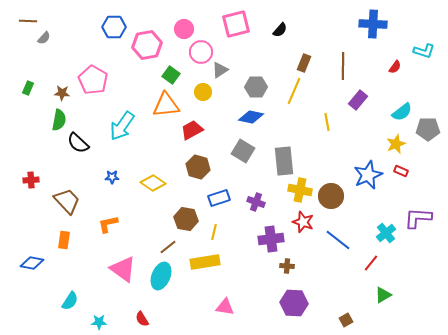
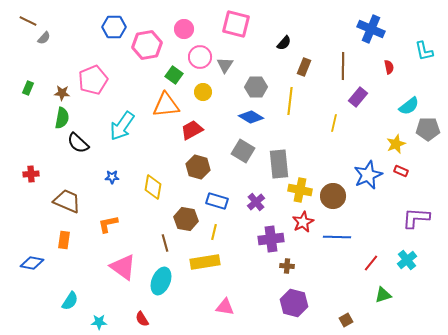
brown line at (28, 21): rotated 24 degrees clockwise
pink square at (236, 24): rotated 28 degrees clockwise
blue cross at (373, 24): moved 2 px left, 5 px down; rotated 20 degrees clockwise
black semicircle at (280, 30): moved 4 px right, 13 px down
cyan L-shape at (424, 51): rotated 60 degrees clockwise
pink circle at (201, 52): moved 1 px left, 5 px down
brown rectangle at (304, 63): moved 4 px down
red semicircle at (395, 67): moved 6 px left; rotated 48 degrees counterclockwise
gray triangle at (220, 70): moved 5 px right, 5 px up; rotated 24 degrees counterclockwise
green square at (171, 75): moved 3 px right
pink pentagon at (93, 80): rotated 20 degrees clockwise
yellow line at (294, 91): moved 4 px left, 10 px down; rotated 16 degrees counterclockwise
purple rectangle at (358, 100): moved 3 px up
cyan semicircle at (402, 112): moved 7 px right, 6 px up
blue diamond at (251, 117): rotated 20 degrees clockwise
green semicircle at (59, 120): moved 3 px right, 2 px up
yellow line at (327, 122): moved 7 px right, 1 px down; rotated 24 degrees clockwise
gray rectangle at (284, 161): moved 5 px left, 3 px down
red cross at (31, 180): moved 6 px up
yellow diamond at (153, 183): moved 4 px down; rotated 65 degrees clockwise
brown circle at (331, 196): moved 2 px right
blue rectangle at (219, 198): moved 2 px left, 3 px down; rotated 35 degrees clockwise
brown trapezoid at (67, 201): rotated 24 degrees counterclockwise
purple cross at (256, 202): rotated 30 degrees clockwise
purple L-shape at (418, 218): moved 2 px left
red star at (303, 222): rotated 25 degrees clockwise
cyan cross at (386, 233): moved 21 px right, 27 px down
blue line at (338, 240): moved 1 px left, 3 px up; rotated 36 degrees counterclockwise
brown line at (168, 247): moved 3 px left, 4 px up; rotated 66 degrees counterclockwise
pink triangle at (123, 269): moved 2 px up
cyan ellipse at (161, 276): moved 5 px down
green triangle at (383, 295): rotated 12 degrees clockwise
purple hexagon at (294, 303): rotated 12 degrees clockwise
